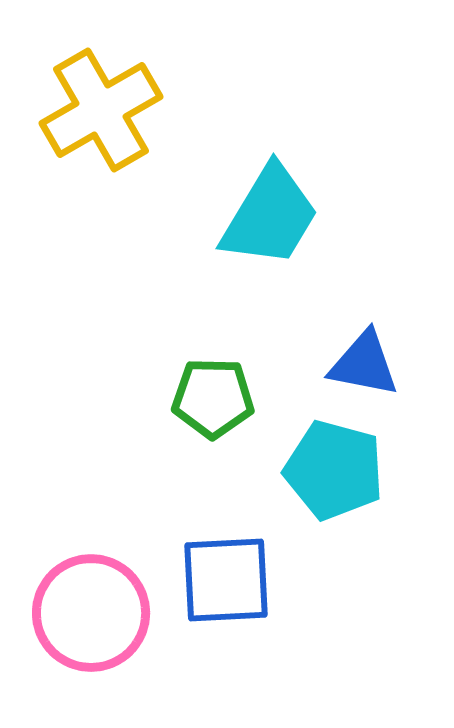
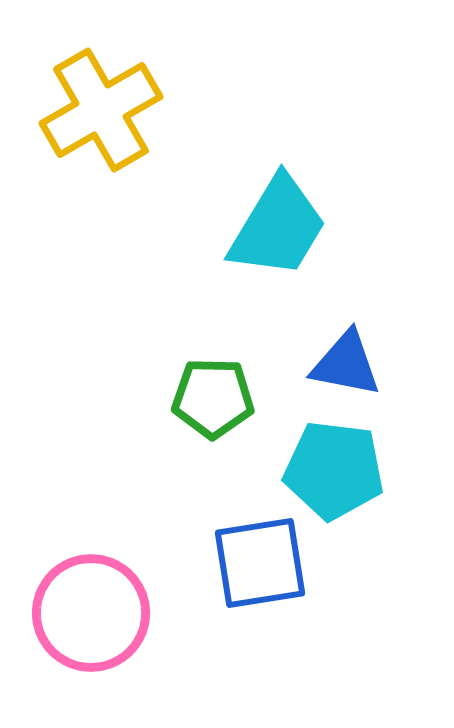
cyan trapezoid: moved 8 px right, 11 px down
blue triangle: moved 18 px left
cyan pentagon: rotated 8 degrees counterclockwise
blue square: moved 34 px right, 17 px up; rotated 6 degrees counterclockwise
